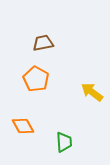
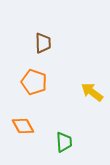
brown trapezoid: rotated 100 degrees clockwise
orange pentagon: moved 2 px left, 3 px down; rotated 10 degrees counterclockwise
